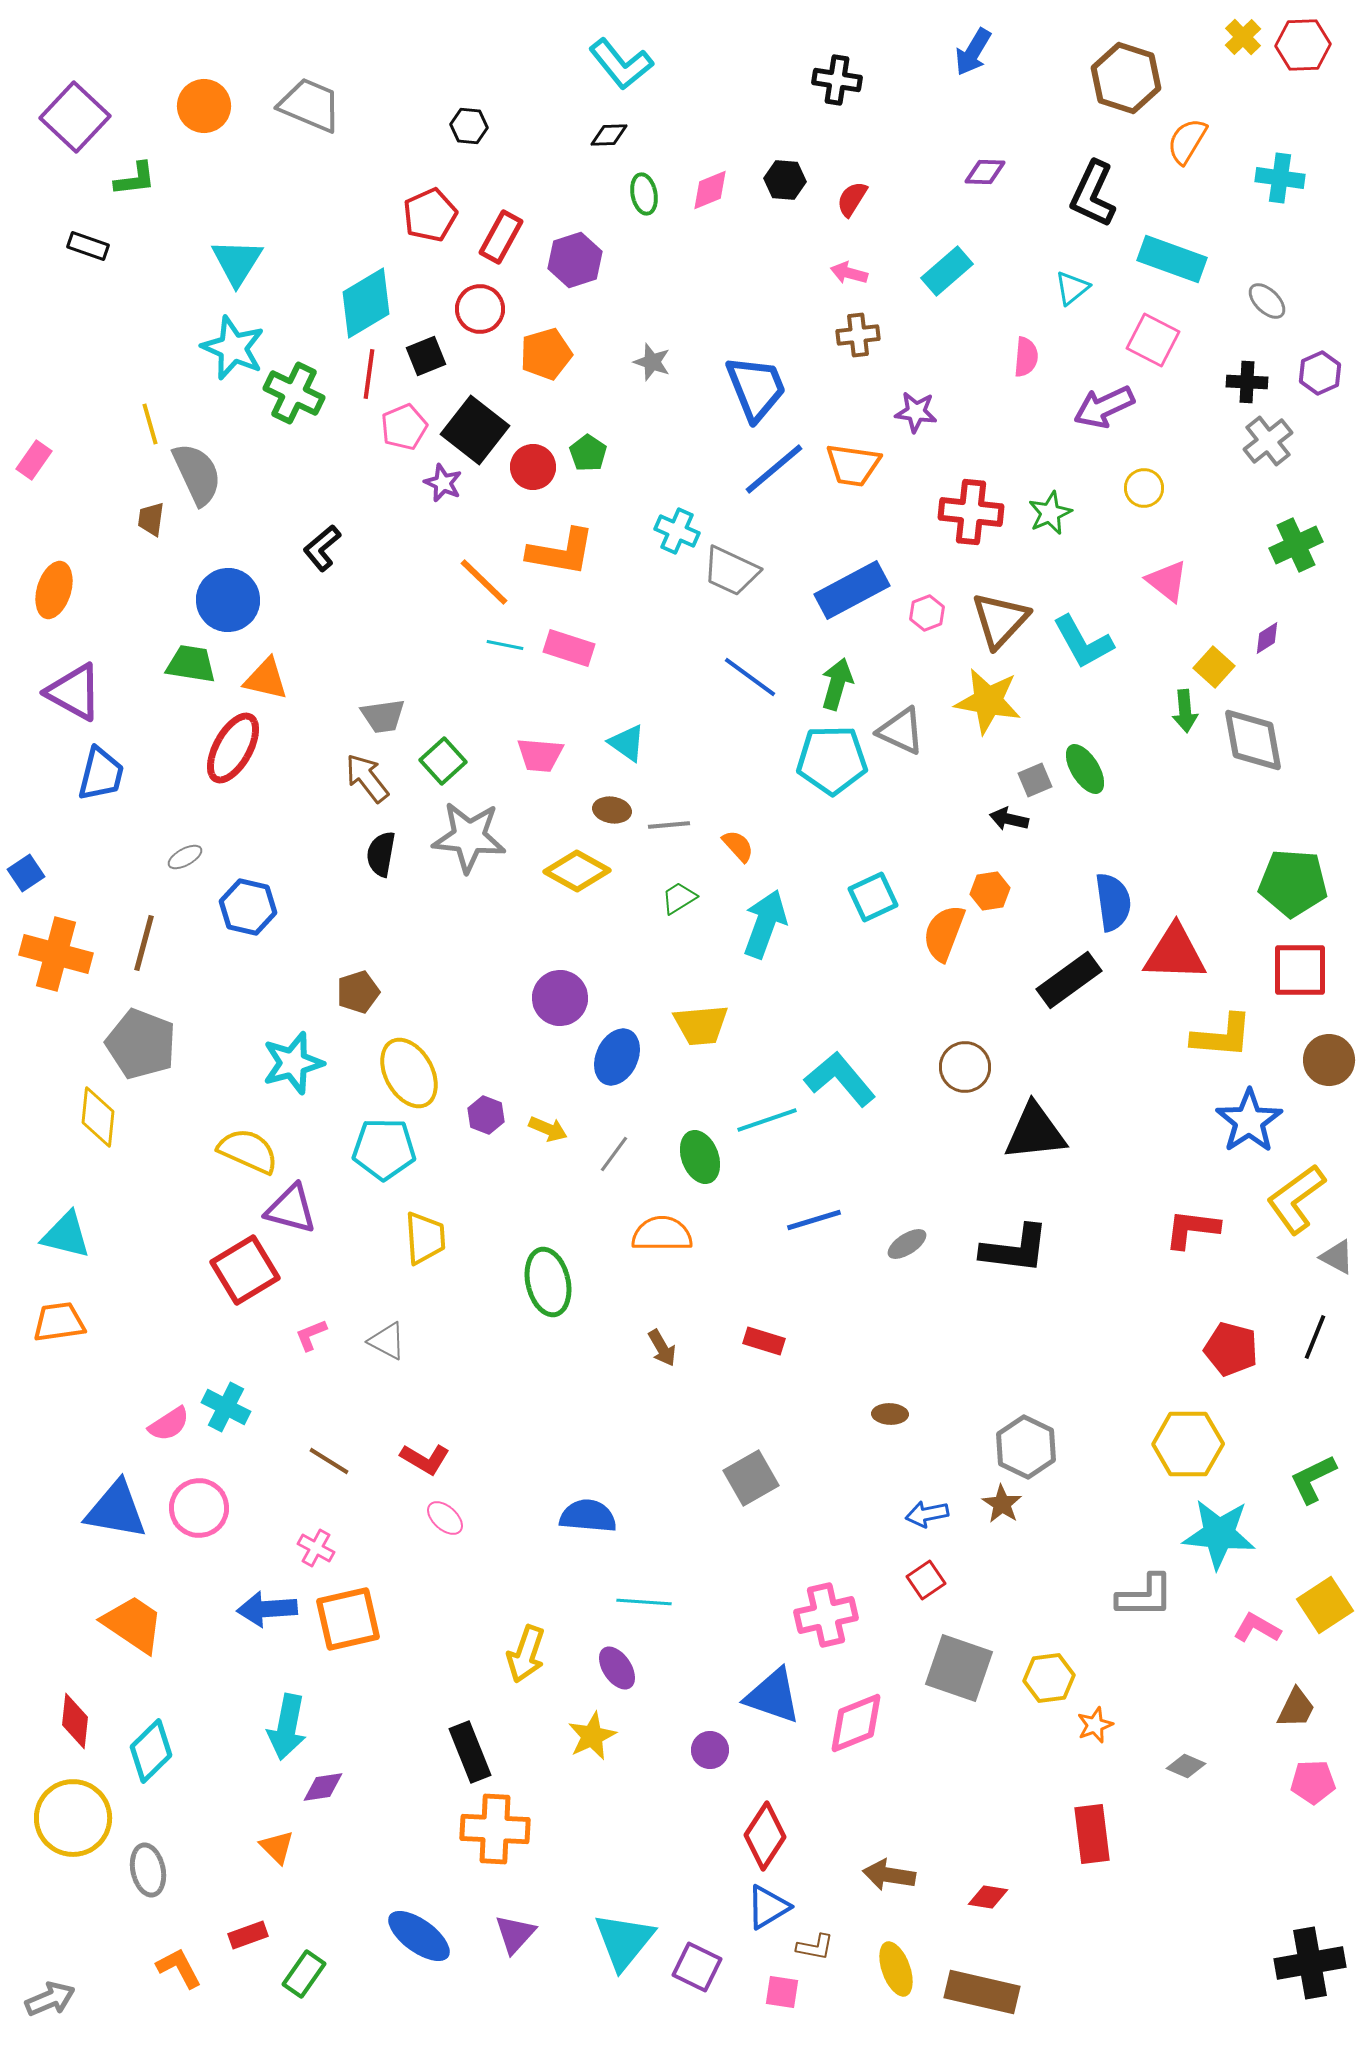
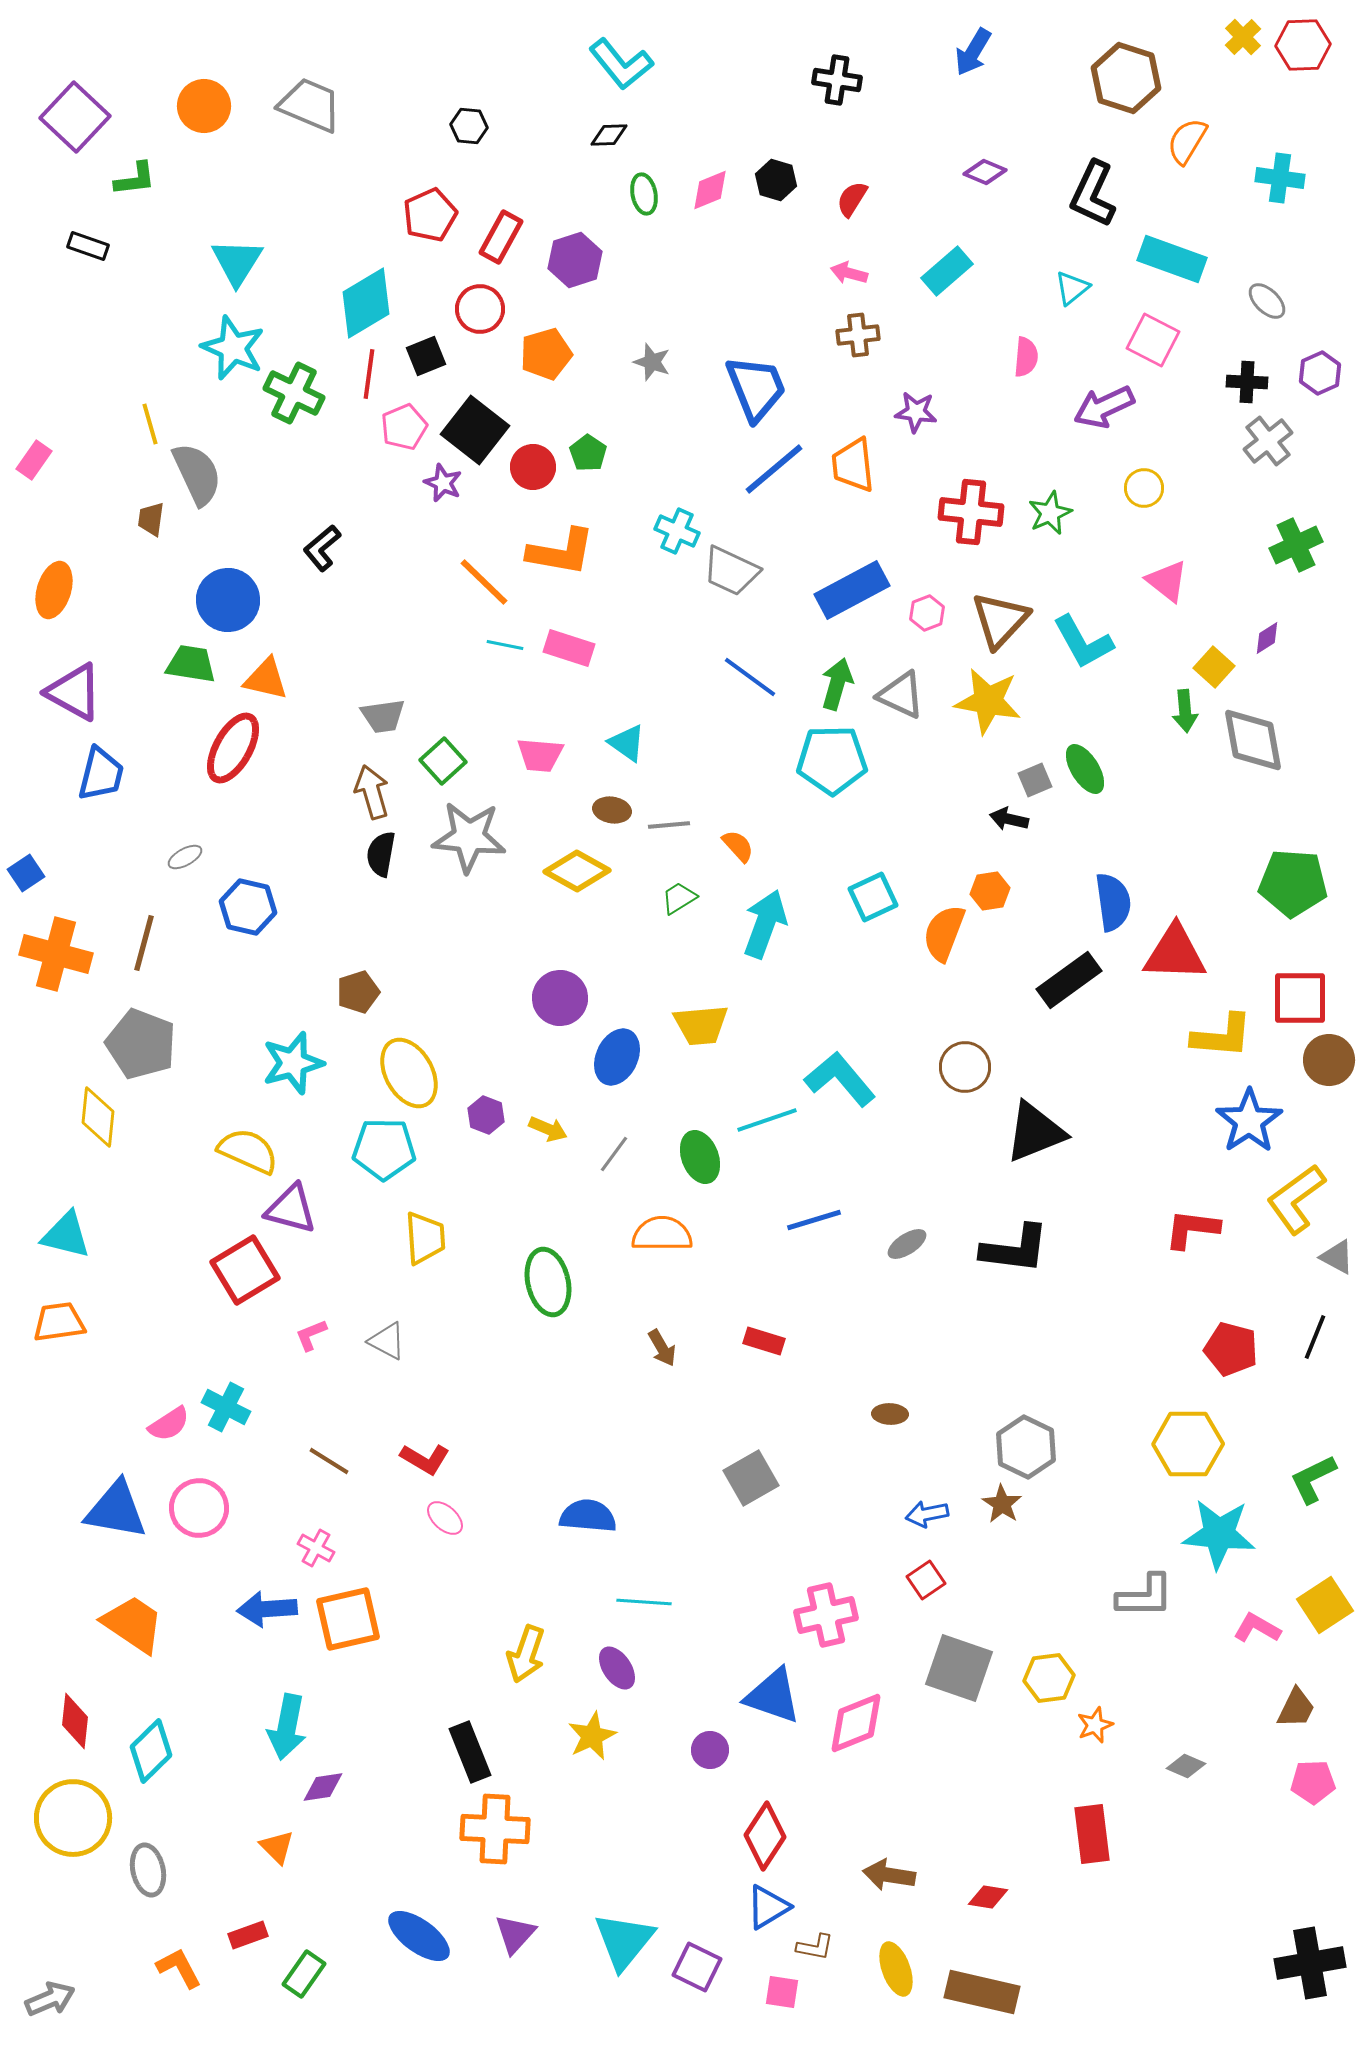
purple diamond at (985, 172): rotated 21 degrees clockwise
black hexagon at (785, 180): moved 9 px left; rotated 12 degrees clockwise
orange trapezoid at (853, 465): rotated 76 degrees clockwise
gray triangle at (901, 731): moved 36 px up
brown arrow at (367, 778): moved 5 px right, 14 px down; rotated 22 degrees clockwise
red square at (1300, 970): moved 28 px down
black triangle at (1035, 1132): rotated 16 degrees counterclockwise
